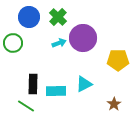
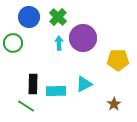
cyan arrow: rotated 72 degrees counterclockwise
